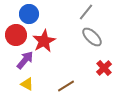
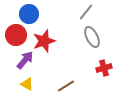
gray ellipse: rotated 20 degrees clockwise
red star: rotated 10 degrees clockwise
red cross: rotated 28 degrees clockwise
